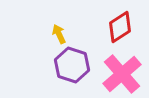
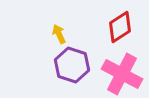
pink cross: rotated 21 degrees counterclockwise
